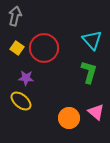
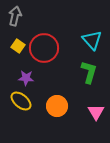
yellow square: moved 1 px right, 2 px up
pink triangle: rotated 18 degrees clockwise
orange circle: moved 12 px left, 12 px up
